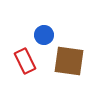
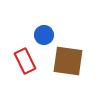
brown square: moved 1 px left
